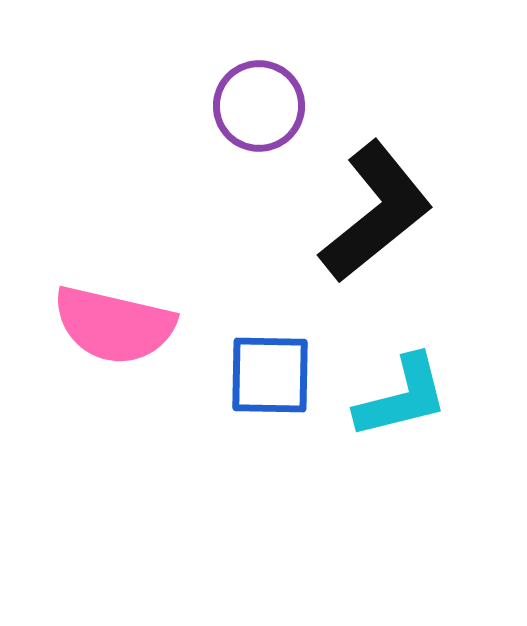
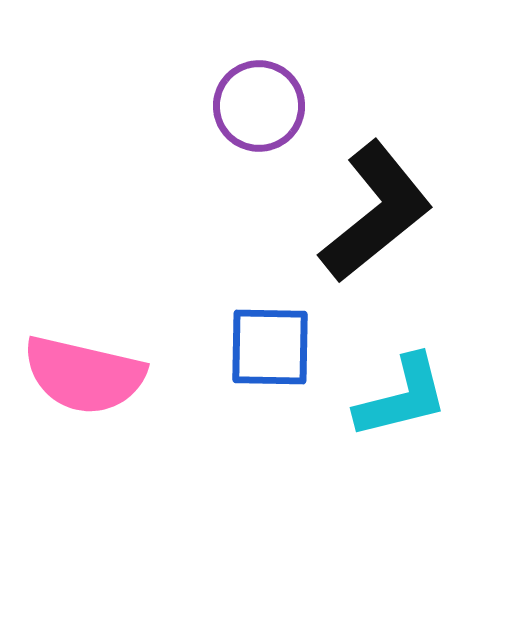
pink semicircle: moved 30 px left, 50 px down
blue square: moved 28 px up
